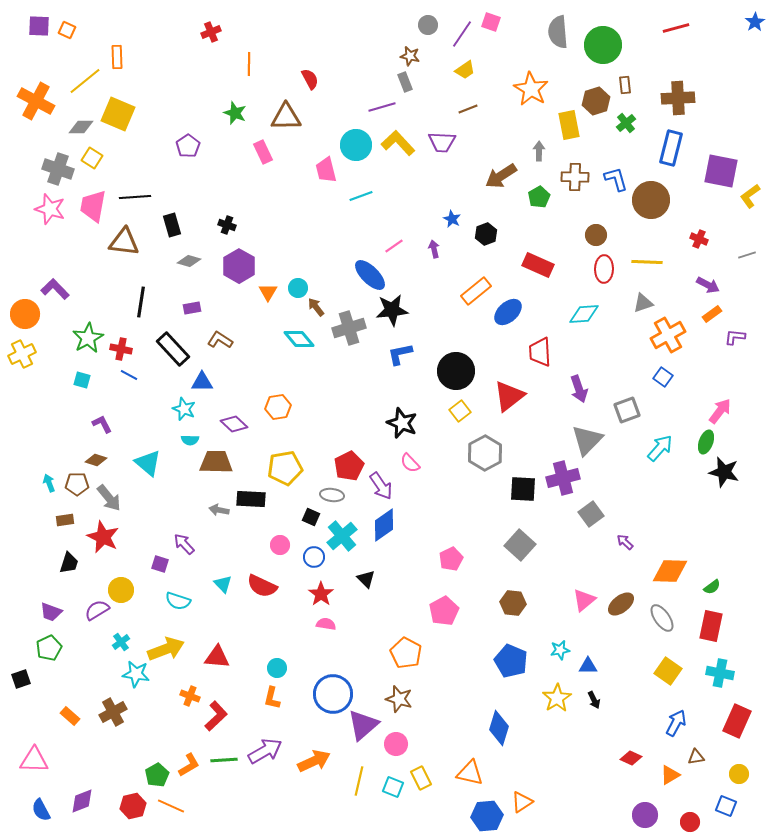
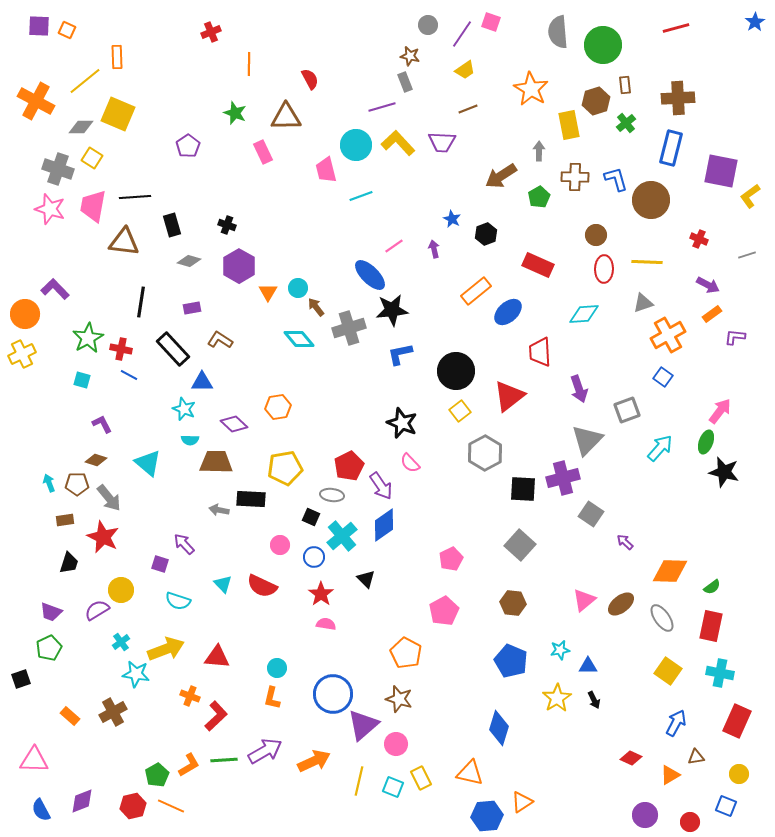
gray square at (591, 514): rotated 20 degrees counterclockwise
